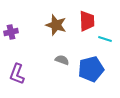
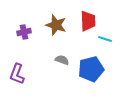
red trapezoid: moved 1 px right
purple cross: moved 13 px right
